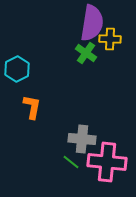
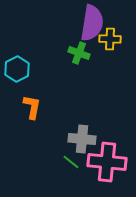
green cross: moved 7 px left; rotated 15 degrees counterclockwise
